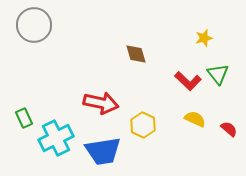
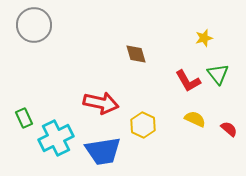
red L-shape: rotated 16 degrees clockwise
